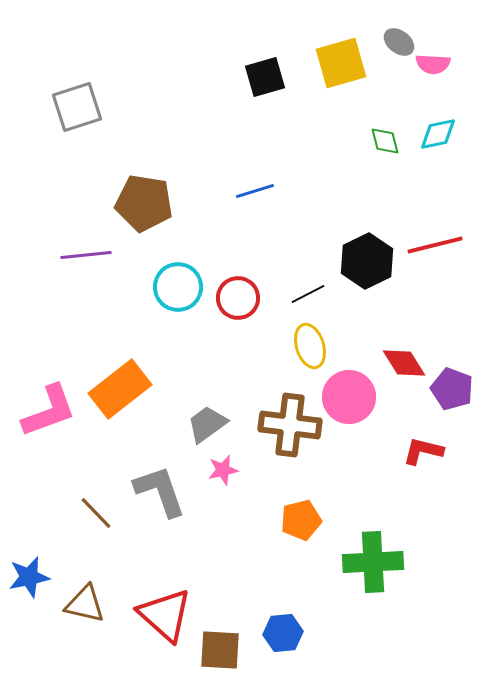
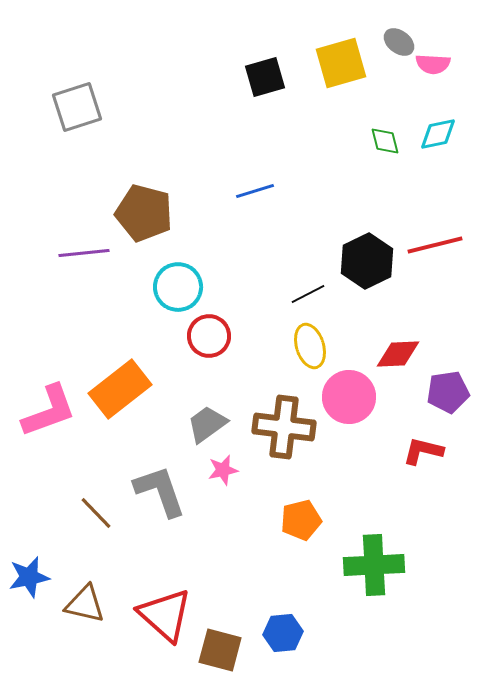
brown pentagon: moved 10 px down; rotated 6 degrees clockwise
purple line: moved 2 px left, 2 px up
red circle: moved 29 px left, 38 px down
red diamond: moved 6 px left, 9 px up; rotated 60 degrees counterclockwise
purple pentagon: moved 4 px left, 3 px down; rotated 30 degrees counterclockwise
brown cross: moved 6 px left, 2 px down
green cross: moved 1 px right, 3 px down
brown square: rotated 12 degrees clockwise
